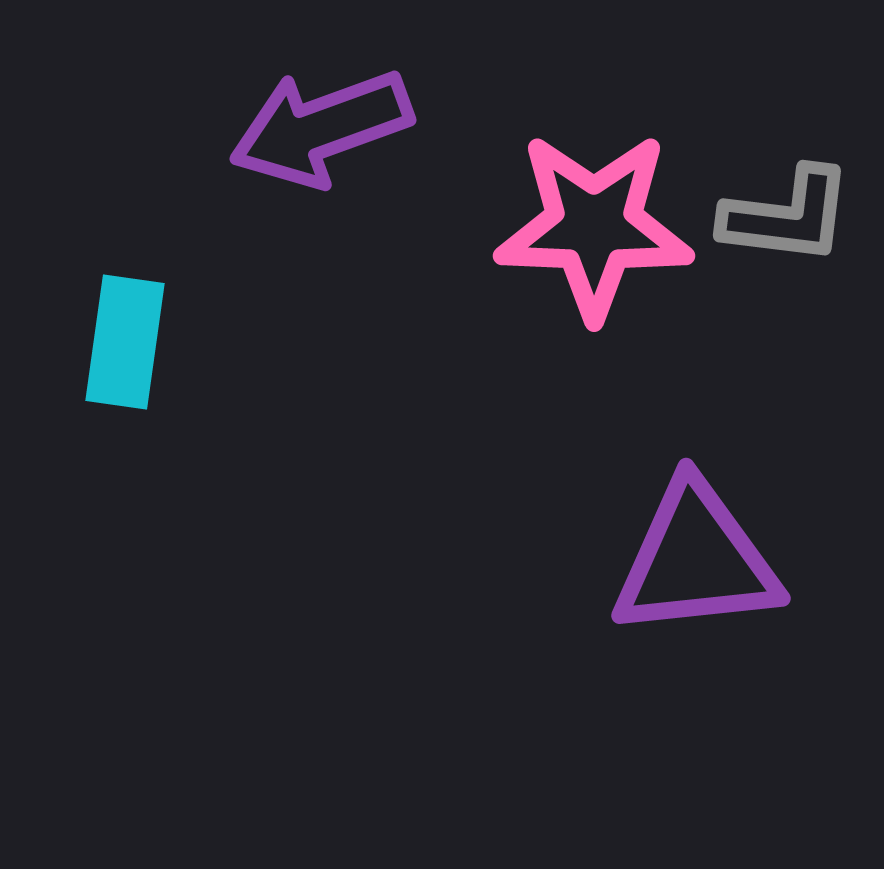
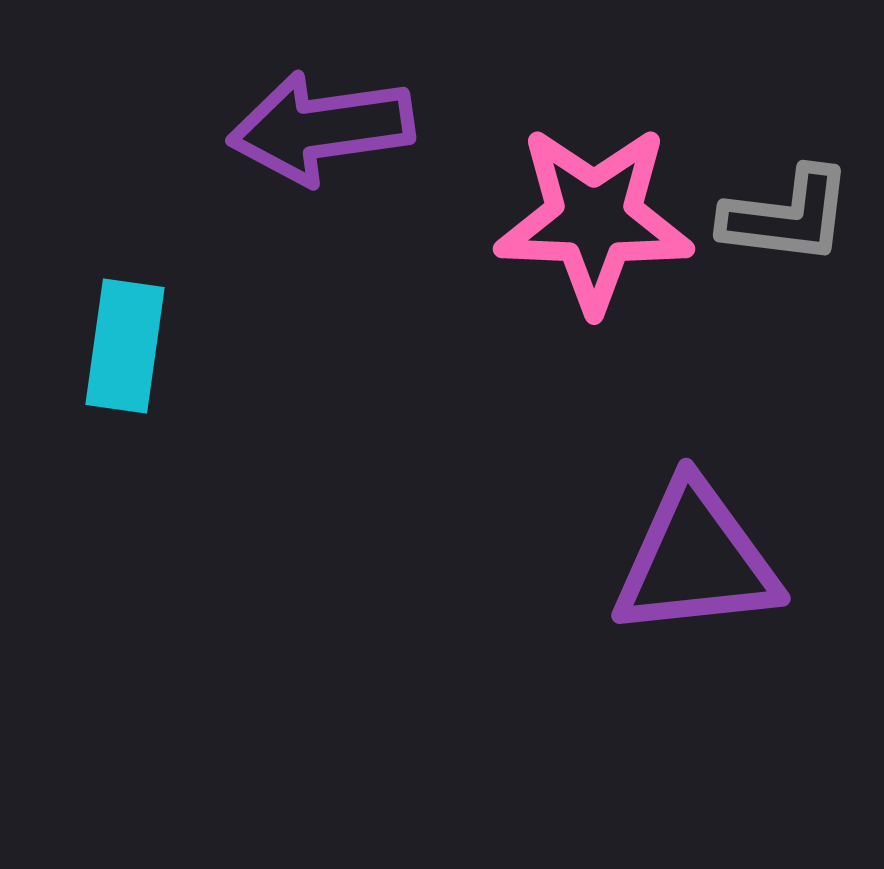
purple arrow: rotated 12 degrees clockwise
pink star: moved 7 px up
cyan rectangle: moved 4 px down
